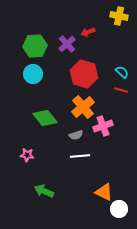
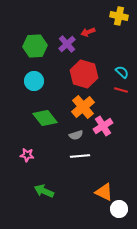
cyan circle: moved 1 px right, 7 px down
pink cross: rotated 12 degrees counterclockwise
